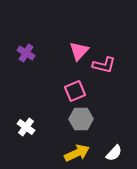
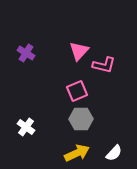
pink square: moved 2 px right
